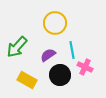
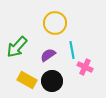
black circle: moved 8 px left, 6 px down
